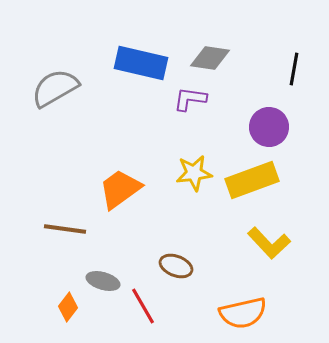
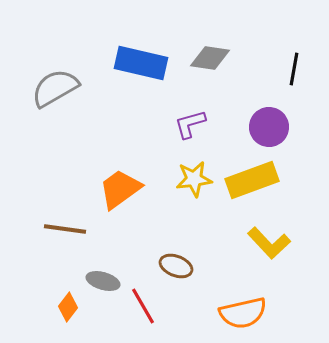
purple L-shape: moved 25 px down; rotated 24 degrees counterclockwise
yellow star: moved 6 px down
